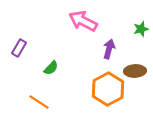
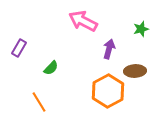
orange hexagon: moved 2 px down
orange line: rotated 25 degrees clockwise
